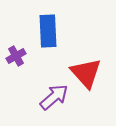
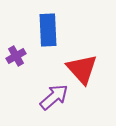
blue rectangle: moved 1 px up
red triangle: moved 4 px left, 4 px up
